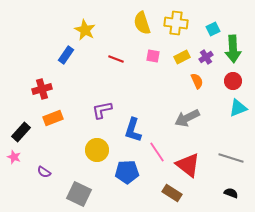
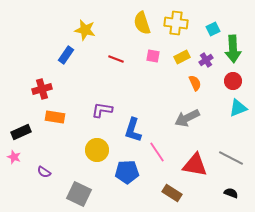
yellow star: rotated 15 degrees counterclockwise
purple cross: moved 3 px down
orange semicircle: moved 2 px left, 2 px down
purple L-shape: rotated 20 degrees clockwise
orange rectangle: moved 2 px right, 1 px up; rotated 30 degrees clockwise
black rectangle: rotated 24 degrees clockwise
gray line: rotated 10 degrees clockwise
red triangle: moved 7 px right; rotated 28 degrees counterclockwise
